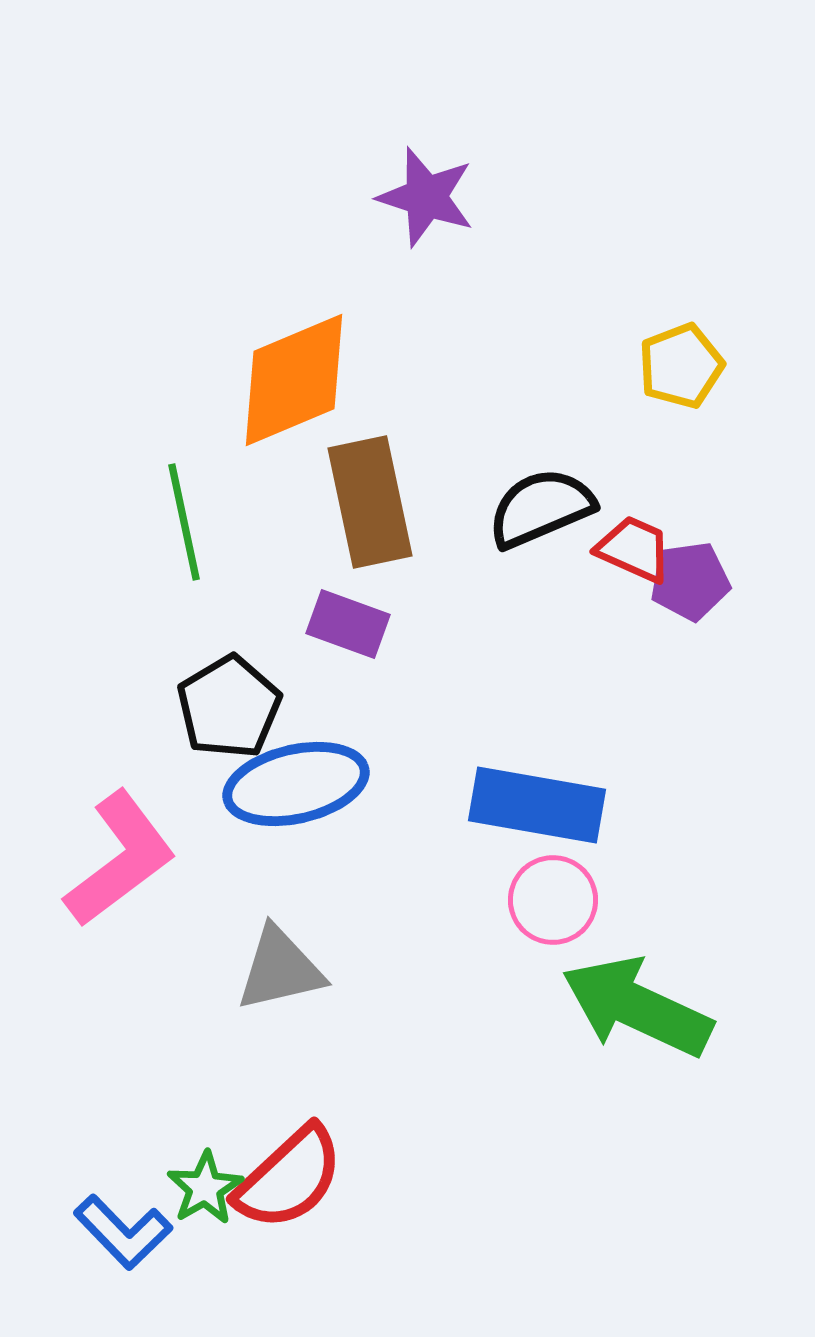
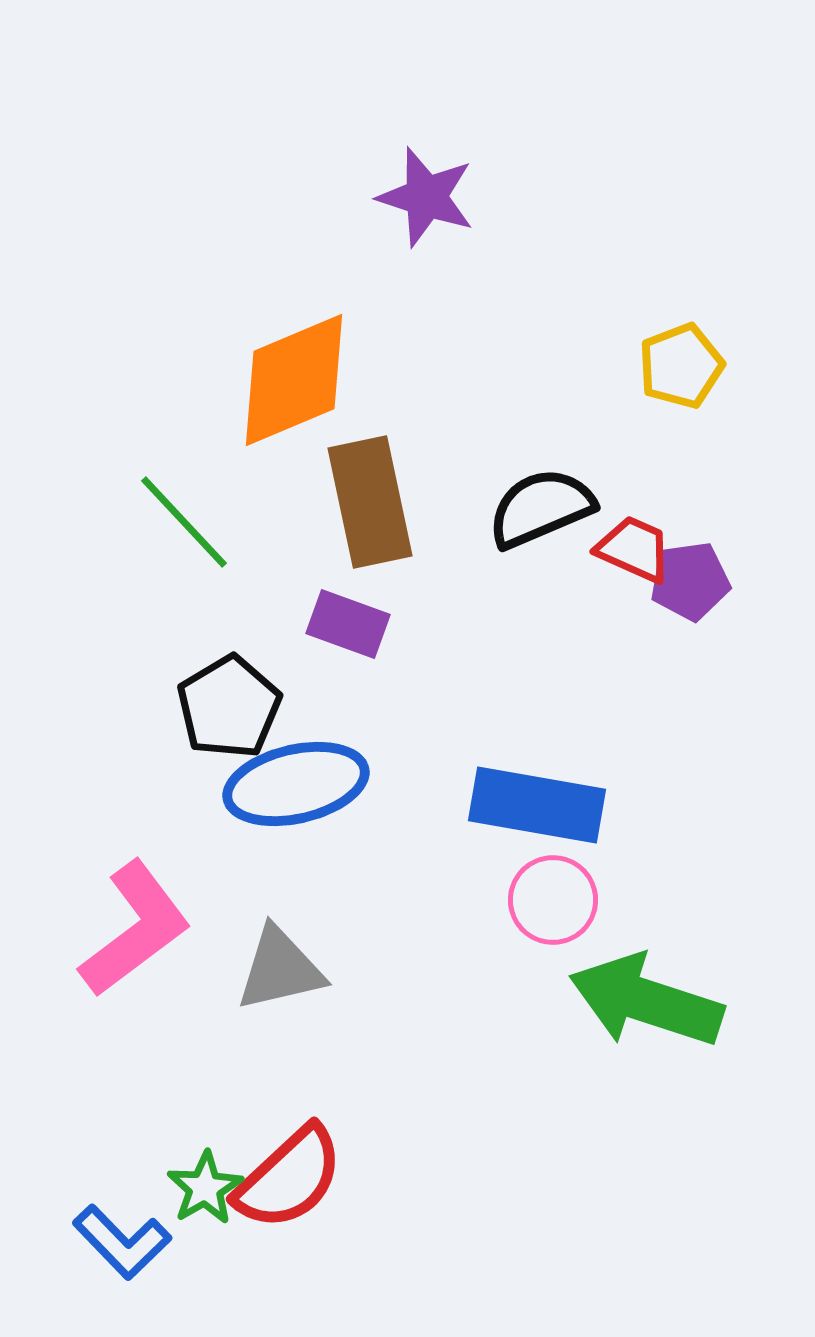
green line: rotated 31 degrees counterclockwise
pink L-shape: moved 15 px right, 70 px down
green arrow: moved 9 px right, 6 px up; rotated 7 degrees counterclockwise
blue L-shape: moved 1 px left, 10 px down
